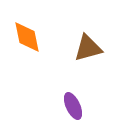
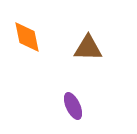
brown triangle: rotated 16 degrees clockwise
